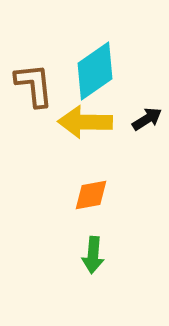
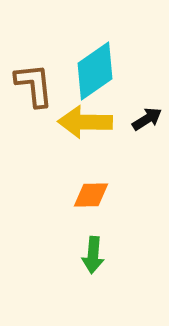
orange diamond: rotated 9 degrees clockwise
